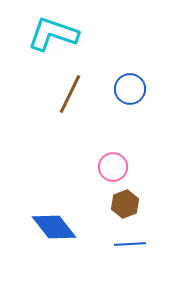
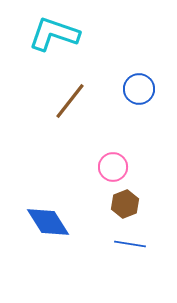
cyan L-shape: moved 1 px right
blue circle: moved 9 px right
brown line: moved 7 px down; rotated 12 degrees clockwise
blue diamond: moved 6 px left, 5 px up; rotated 6 degrees clockwise
blue line: rotated 12 degrees clockwise
